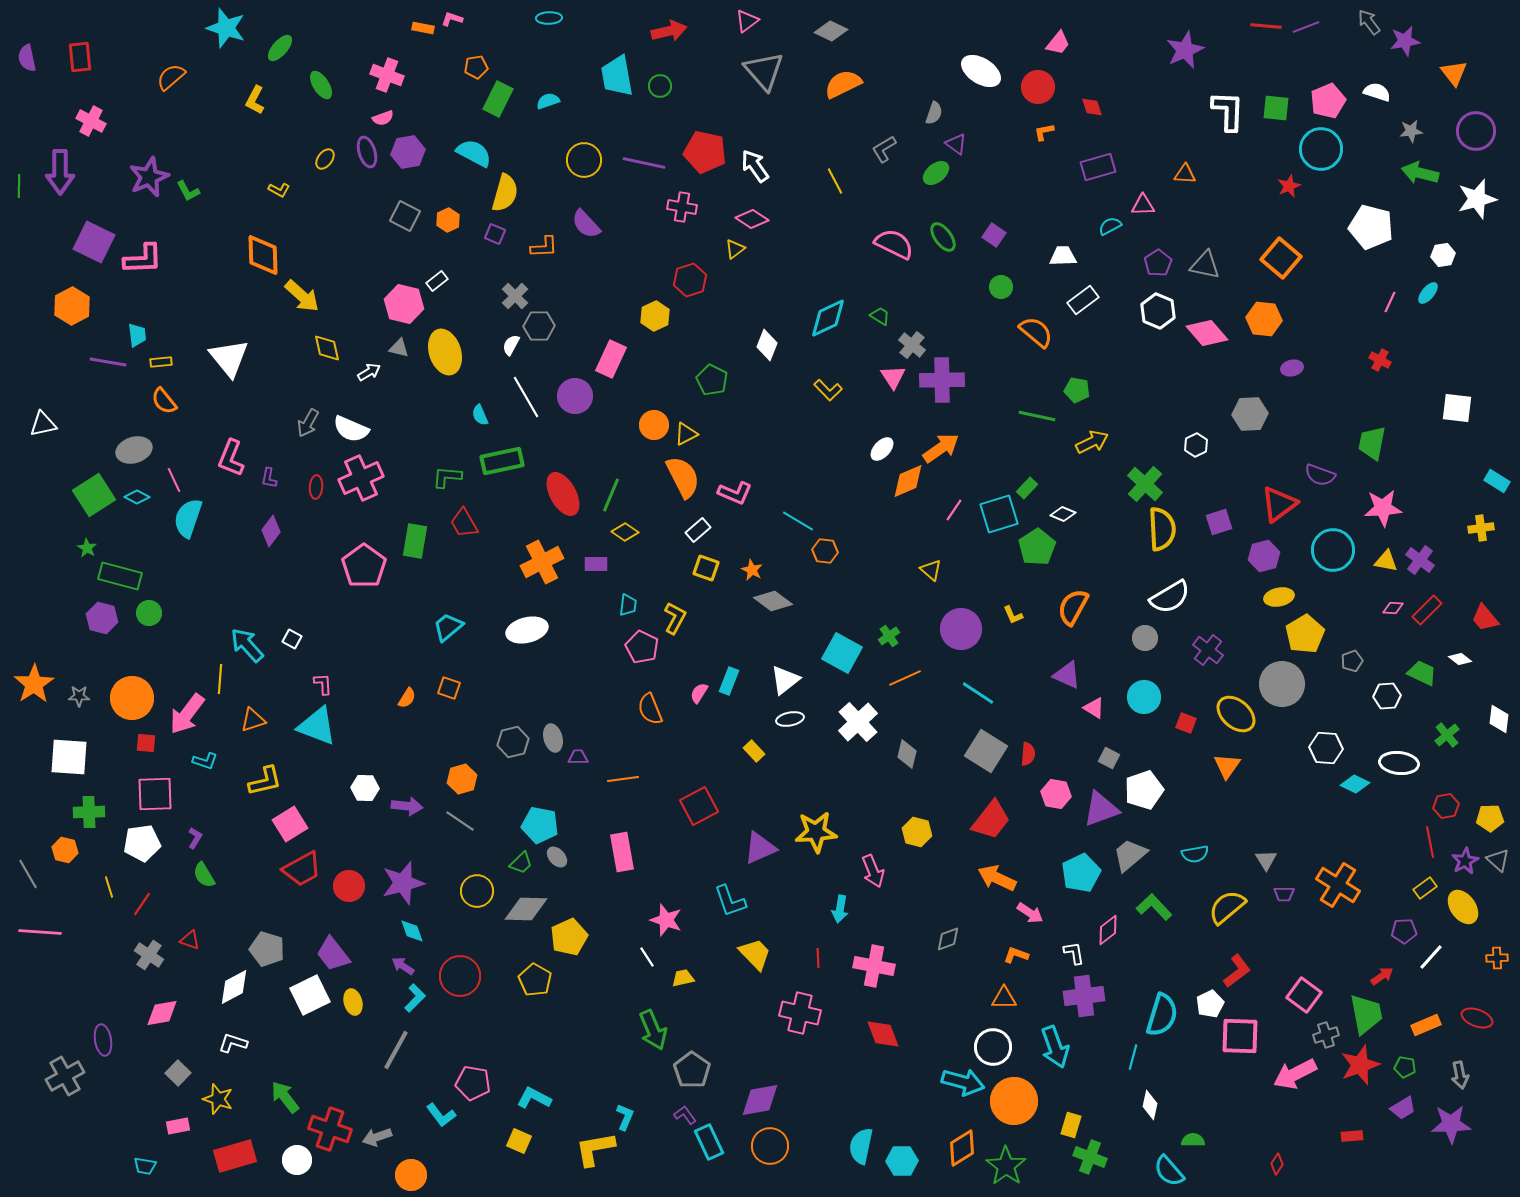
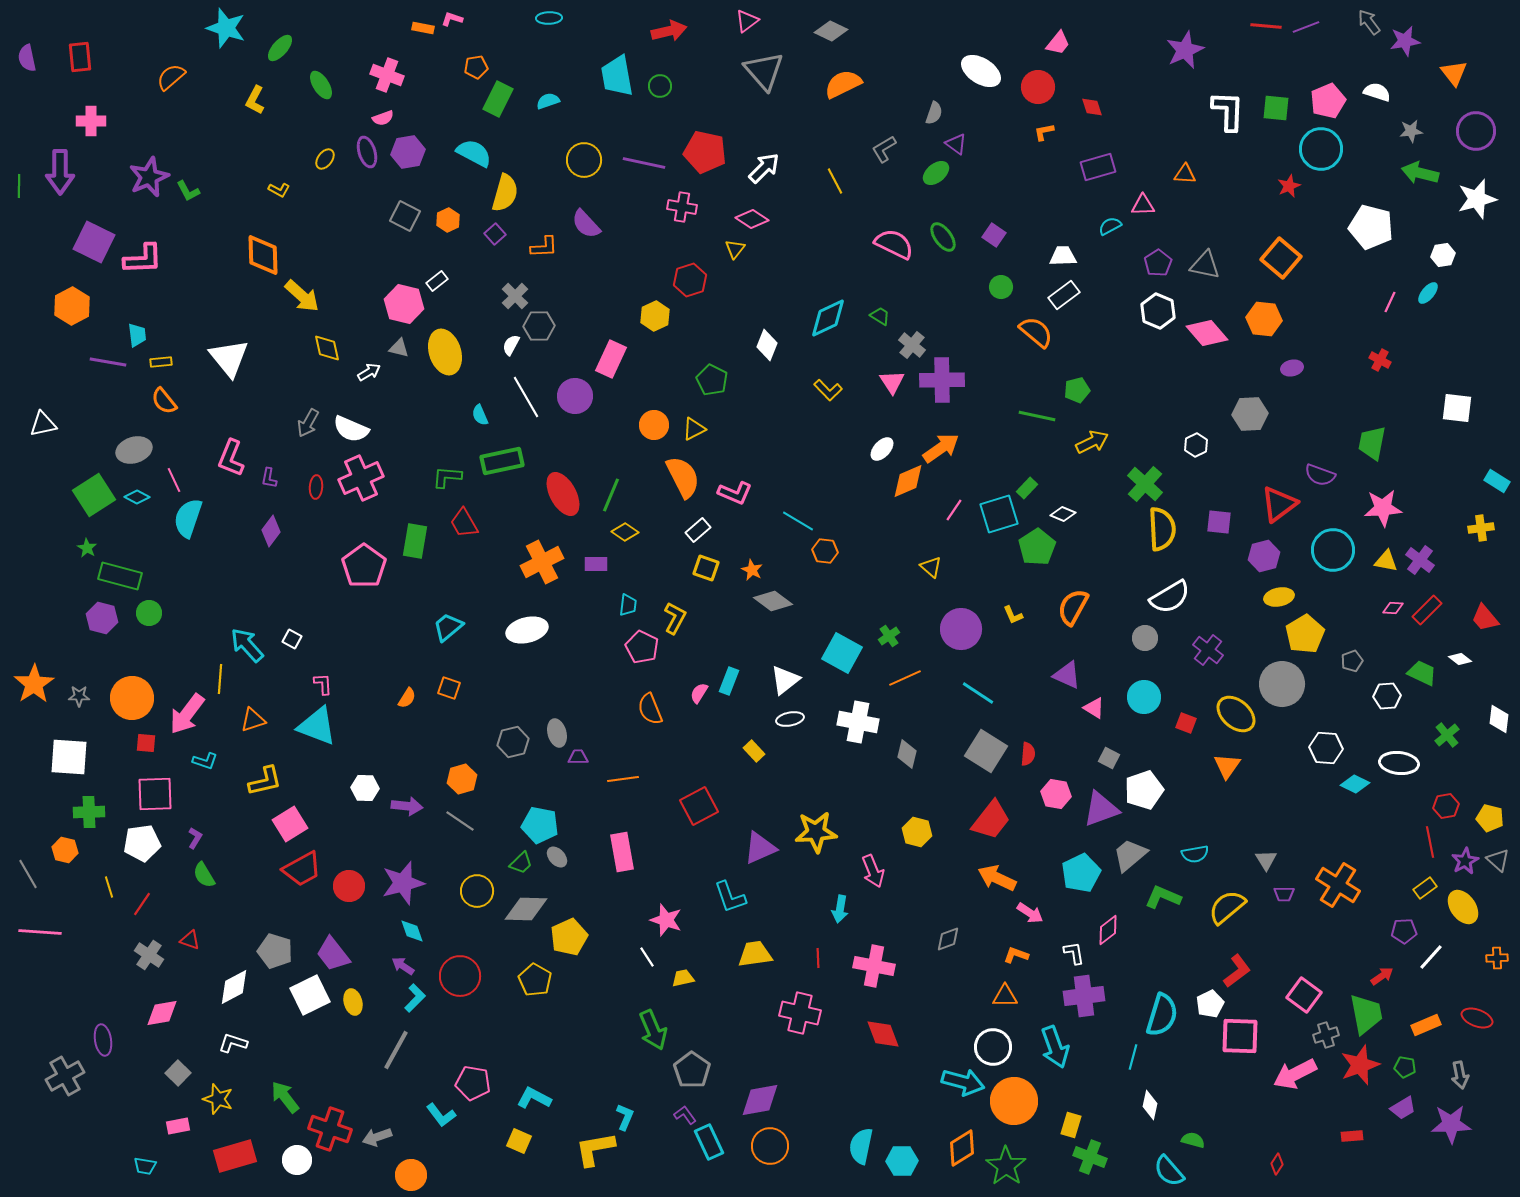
pink cross at (91, 121): rotated 28 degrees counterclockwise
white arrow at (755, 166): moved 9 px right, 2 px down; rotated 80 degrees clockwise
purple square at (495, 234): rotated 25 degrees clockwise
yellow triangle at (735, 249): rotated 15 degrees counterclockwise
white rectangle at (1083, 300): moved 19 px left, 5 px up
pink triangle at (893, 377): moved 1 px left, 5 px down
green pentagon at (1077, 390): rotated 25 degrees counterclockwise
yellow triangle at (686, 434): moved 8 px right, 5 px up
purple square at (1219, 522): rotated 24 degrees clockwise
yellow triangle at (931, 570): moved 3 px up
white cross at (858, 722): rotated 36 degrees counterclockwise
gray ellipse at (553, 738): moved 4 px right, 5 px up
yellow pentagon at (1490, 818): rotated 16 degrees clockwise
cyan L-shape at (730, 901): moved 4 px up
green L-shape at (1154, 907): moved 9 px right, 10 px up; rotated 24 degrees counterclockwise
gray pentagon at (267, 949): moved 8 px right, 2 px down
yellow trapezoid at (755, 954): rotated 54 degrees counterclockwise
orange triangle at (1004, 998): moved 1 px right, 2 px up
green semicircle at (1193, 1140): rotated 15 degrees clockwise
